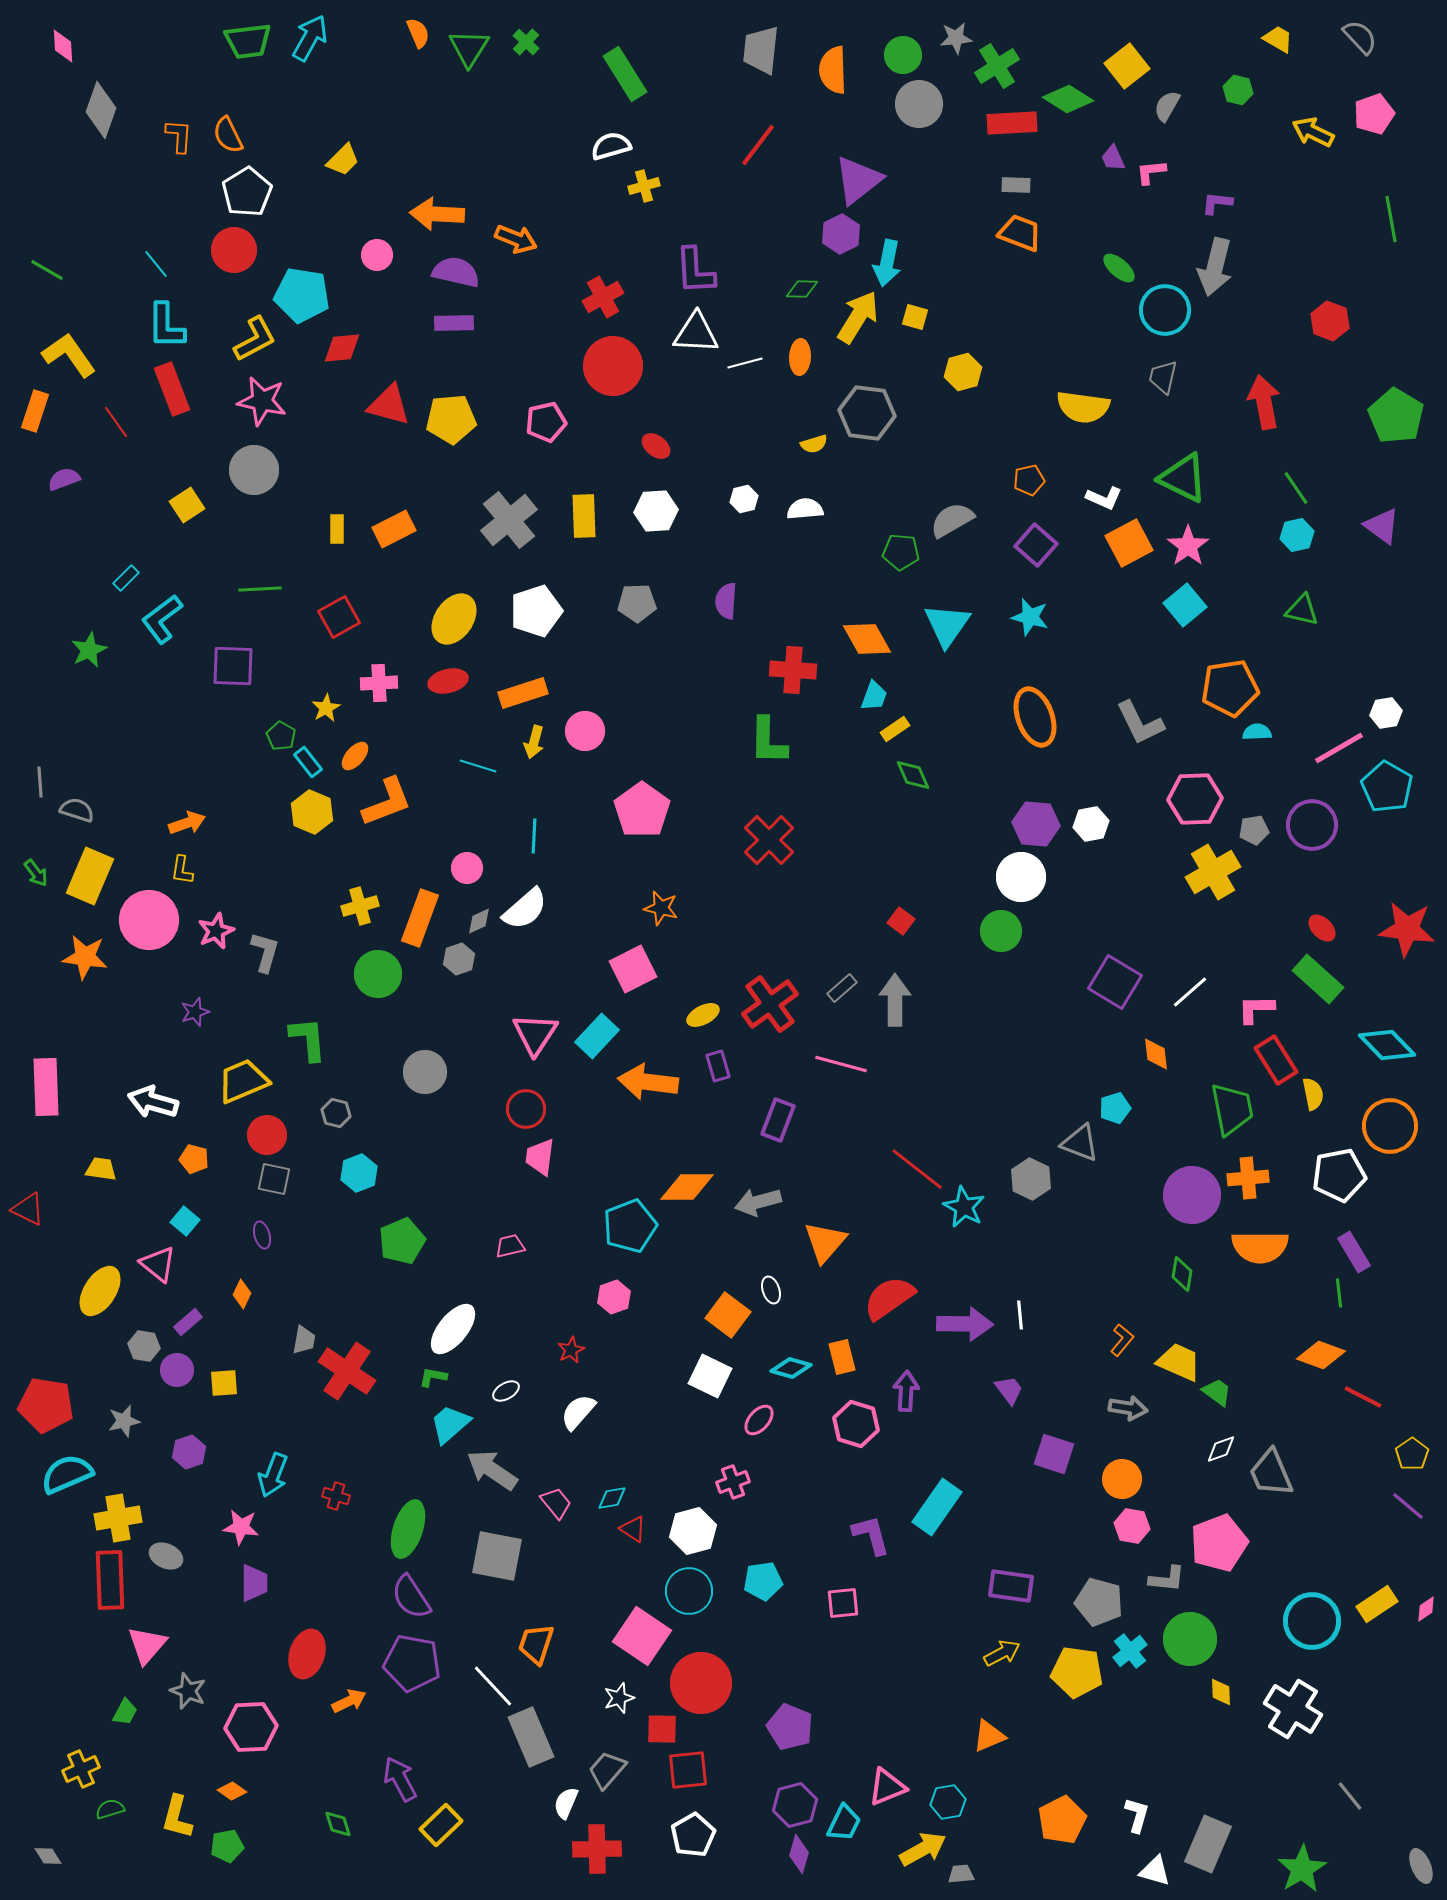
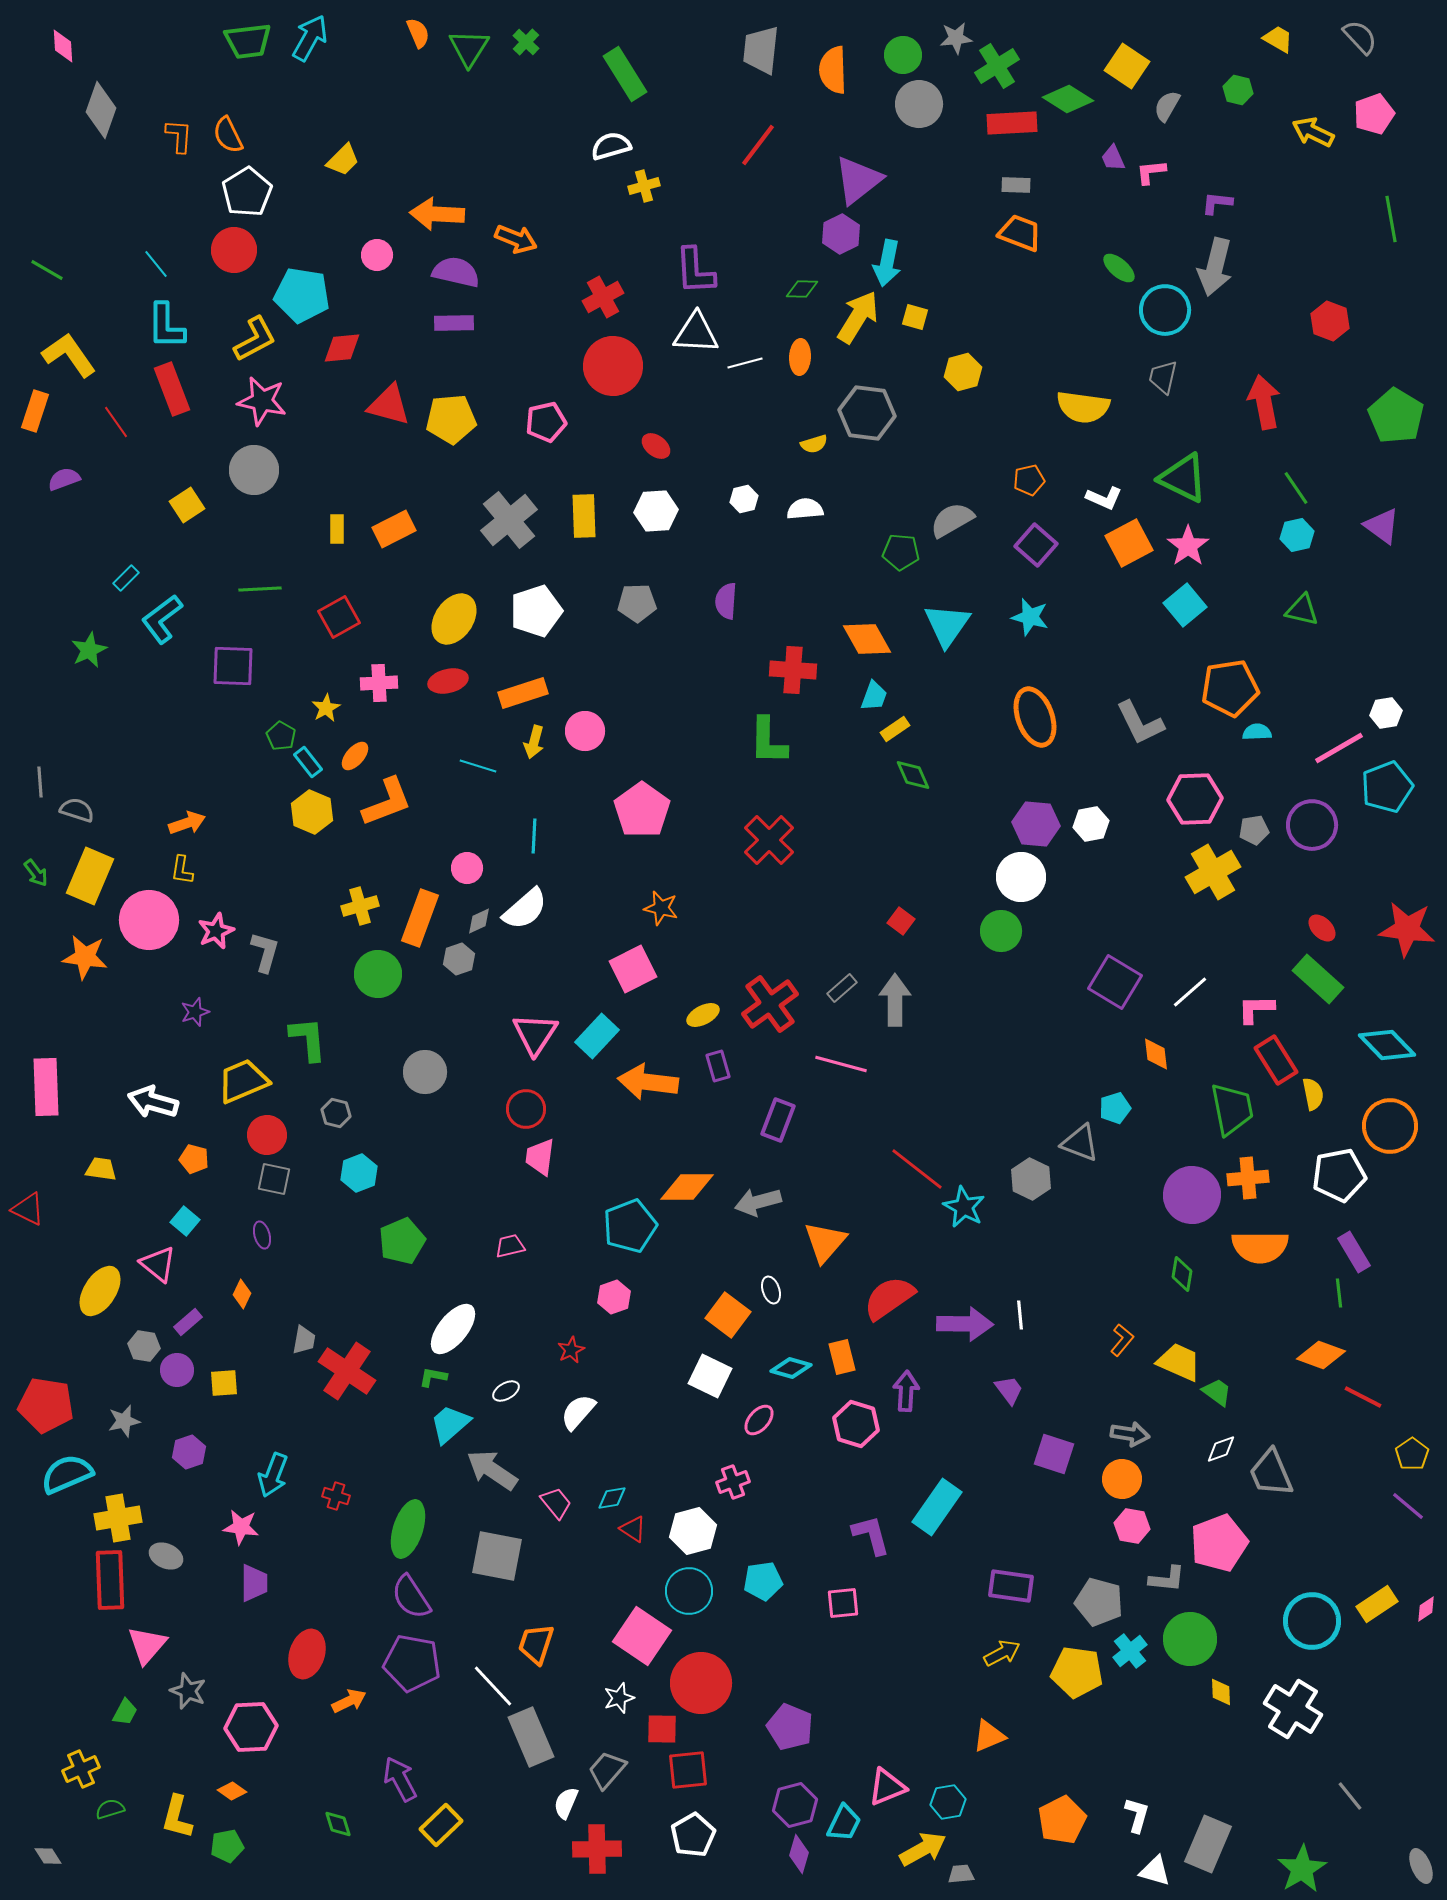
yellow square at (1127, 66): rotated 18 degrees counterclockwise
cyan pentagon at (1387, 787): rotated 21 degrees clockwise
gray arrow at (1128, 1408): moved 2 px right, 26 px down
